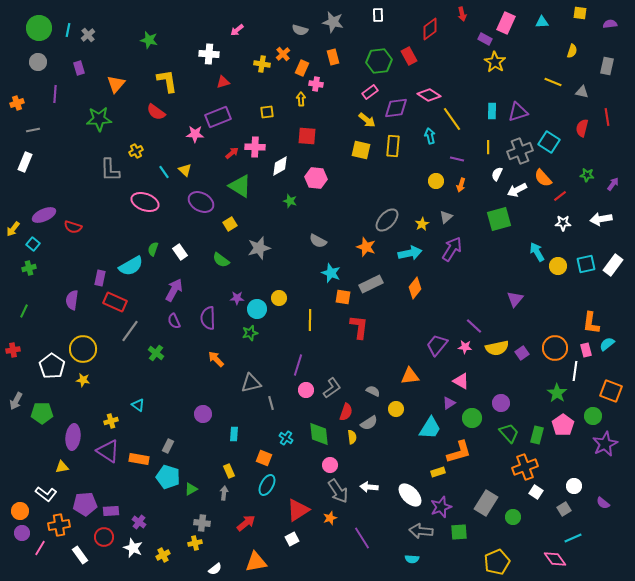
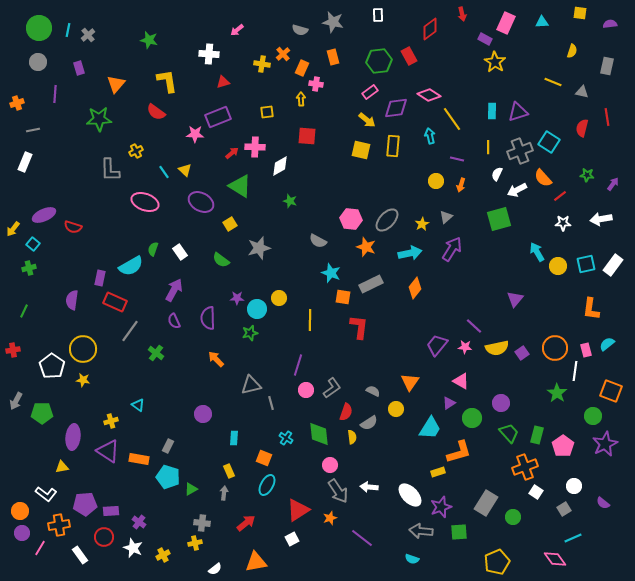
pink hexagon at (316, 178): moved 35 px right, 41 px down
orange L-shape at (591, 323): moved 14 px up
orange triangle at (410, 376): moved 6 px down; rotated 48 degrees counterclockwise
gray triangle at (251, 383): moved 2 px down
pink pentagon at (563, 425): moved 21 px down
cyan rectangle at (234, 434): moved 4 px down
purple line at (362, 538): rotated 20 degrees counterclockwise
cyan semicircle at (412, 559): rotated 16 degrees clockwise
